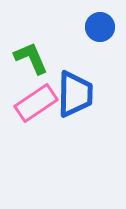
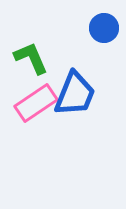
blue circle: moved 4 px right, 1 px down
blue trapezoid: rotated 21 degrees clockwise
